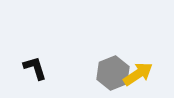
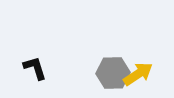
gray hexagon: rotated 20 degrees clockwise
